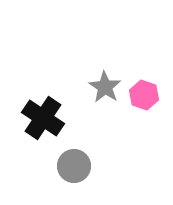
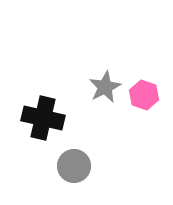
gray star: rotated 12 degrees clockwise
black cross: rotated 21 degrees counterclockwise
